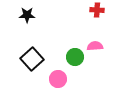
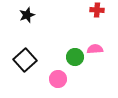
black star: rotated 21 degrees counterclockwise
pink semicircle: moved 3 px down
black square: moved 7 px left, 1 px down
